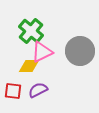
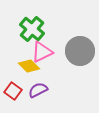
green cross: moved 1 px right, 2 px up
yellow diamond: rotated 45 degrees clockwise
red square: rotated 30 degrees clockwise
